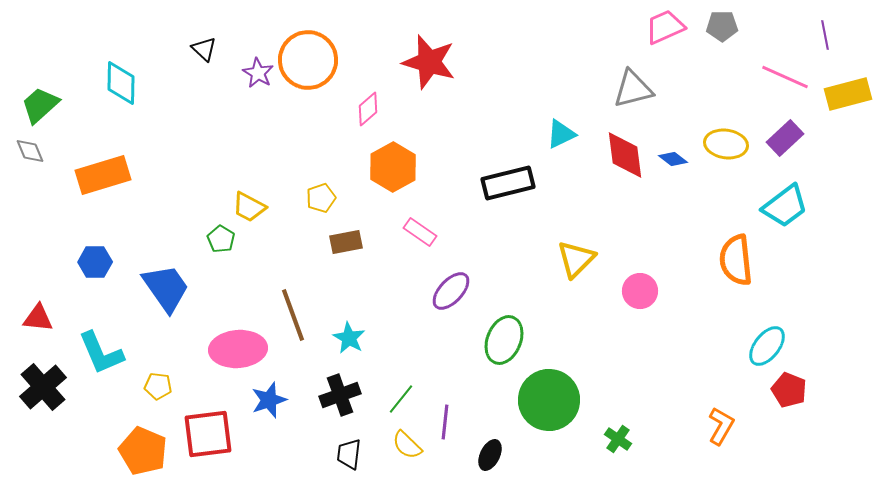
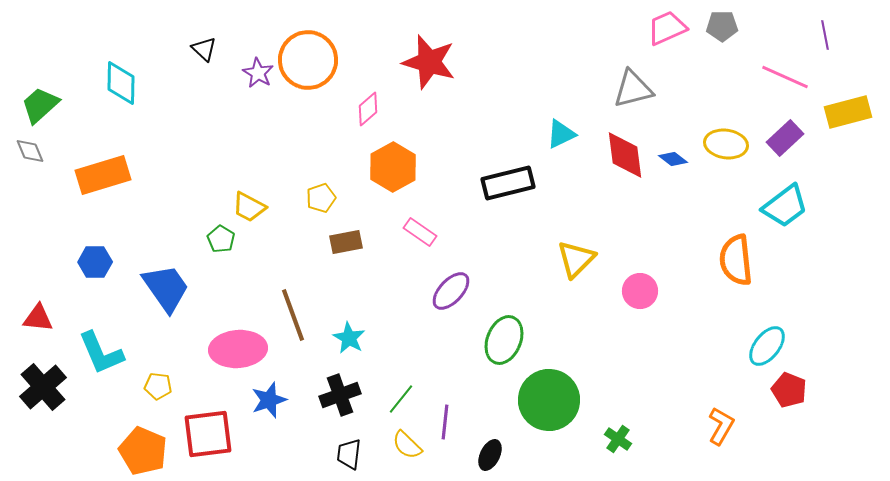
pink trapezoid at (665, 27): moved 2 px right, 1 px down
yellow rectangle at (848, 94): moved 18 px down
